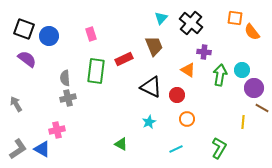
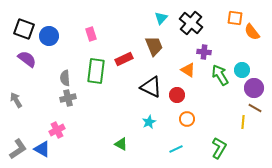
green arrow: rotated 40 degrees counterclockwise
gray arrow: moved 4 px up
brown line: moved 7 px left
pink cross: rotated 14 degrees counterclockwise
